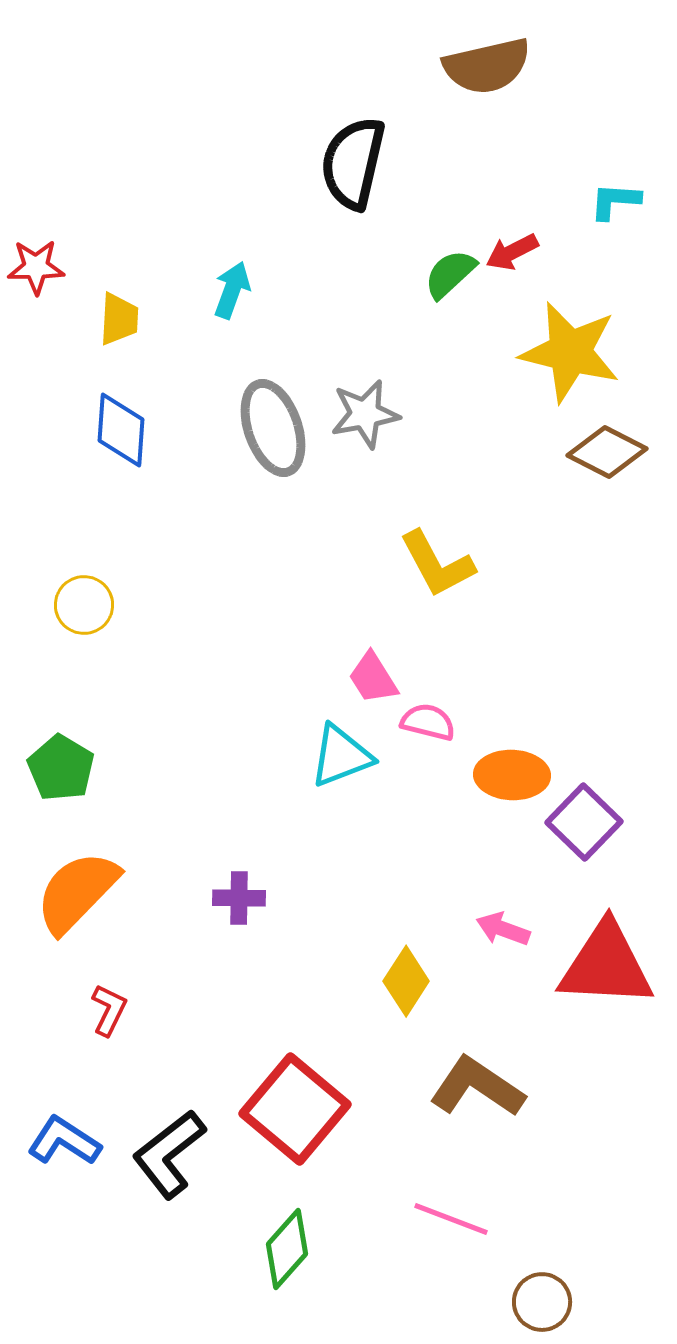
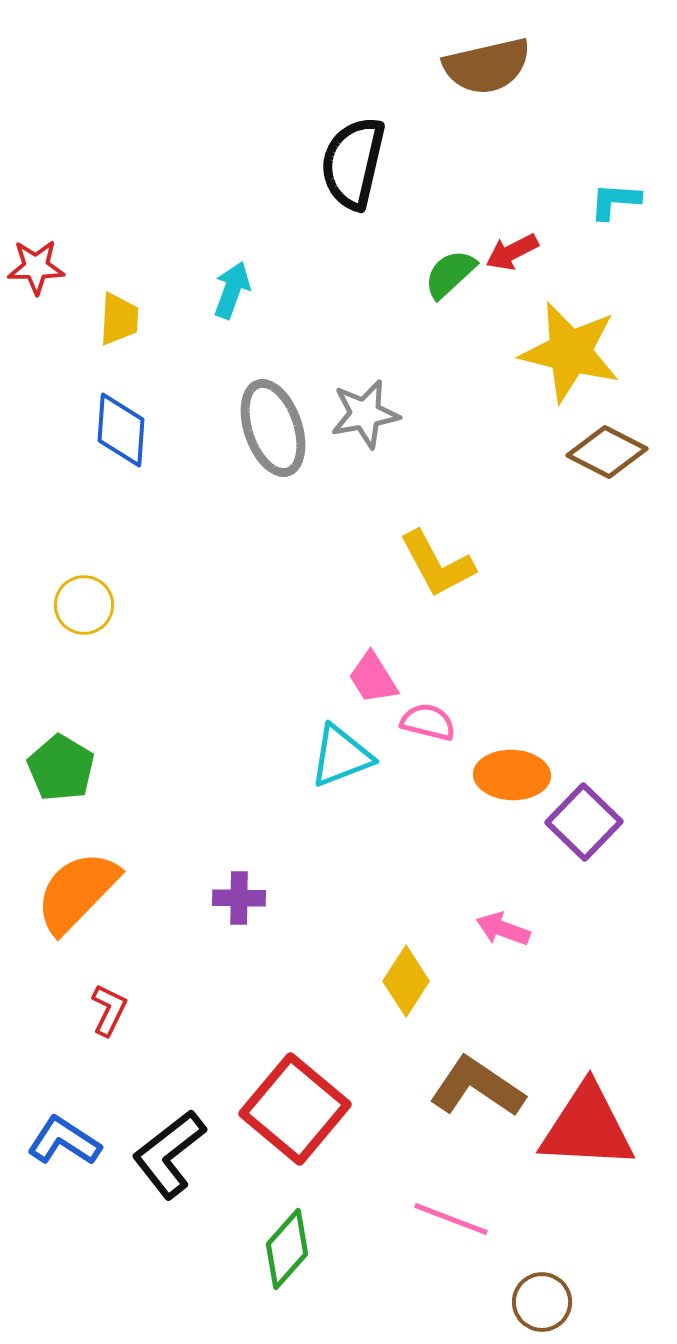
red triangle: moved 19 px left, 162 px down
